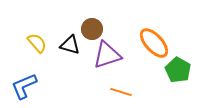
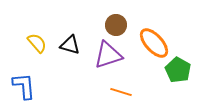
brown circle: moved 24 px right, 4 px up
purple triangle: moved 1 px right
blue L-shape: rotated 108 degrees clockwise
